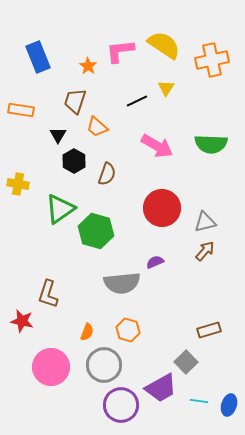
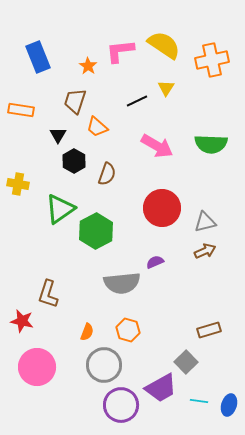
green hexagon: rotated 16 degrees clockwise
brown arrow: rotated 25 degrees clockwise
pink circle: moved 14 px left
